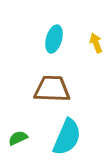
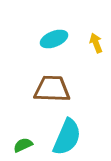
cyan ellipse: rotated 52 degrees clockwise
green semicircle: moved 5 px right, 7 px down
